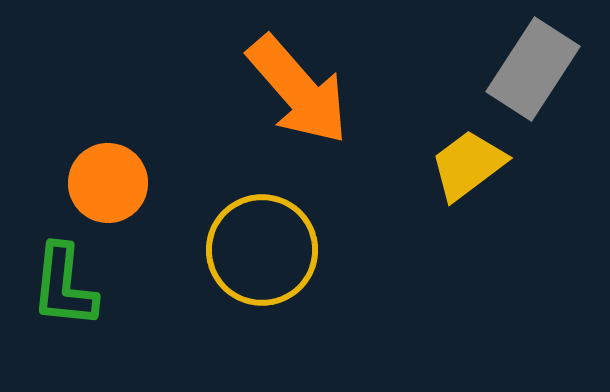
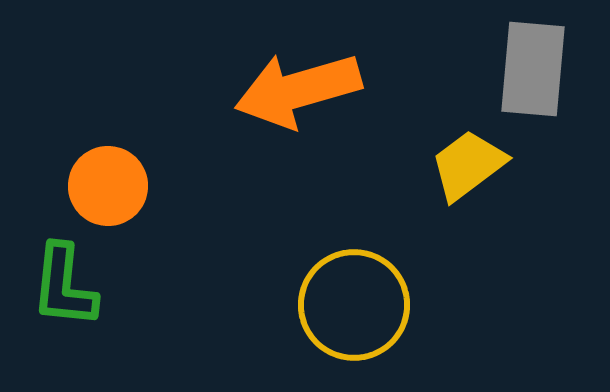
gray rectangle: rotated 28 degrees counterclockwise
orange arrow: rotated 115 degrees clockwise
orange circle: moved 3 px down
yellow circle: moved 92 px right, 55 px down
